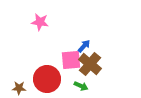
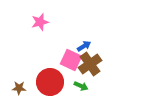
pink star: rotated 24 degrees counterclockwise
blue arrow: rotated 16 degrees clockwise
pink square: rotated 30 degrees clockwise
brown cross: rotated 15 degrees clockwise
red circle: moved 3 px right, 3 px down
